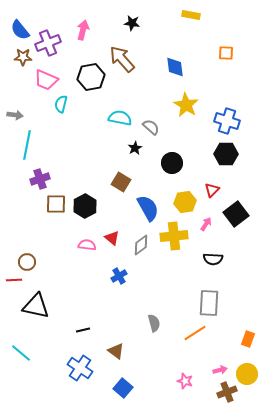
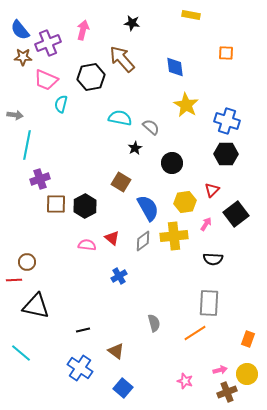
gray diamond at (141, 245): moved 2 px right, 4 px up
